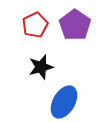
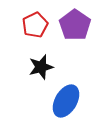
blue ellipse: moved 2 px right, 1 px up
